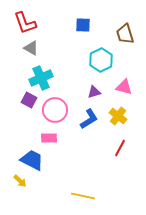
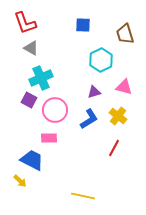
red line: moved 6 px left
